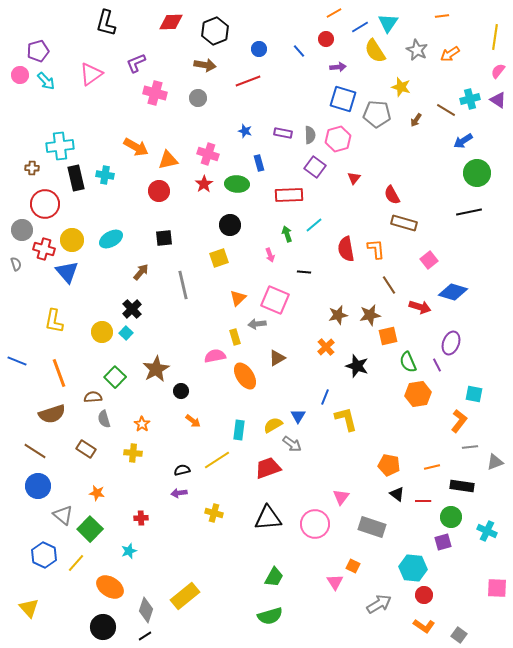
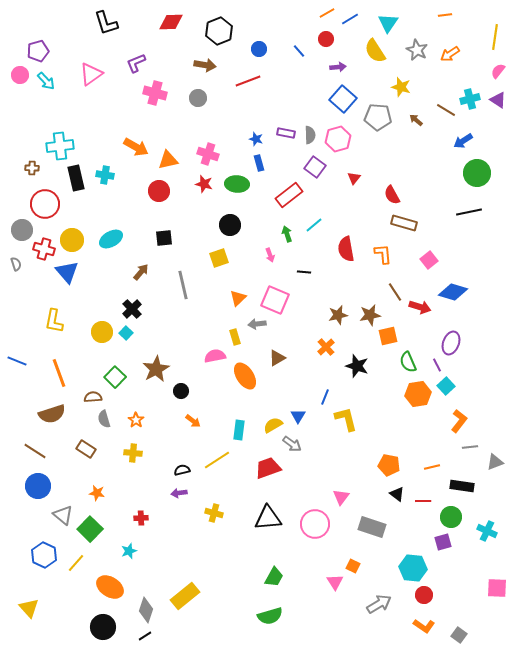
orange line at (334, 13): moved 7 px left
orange line at (442, 16): moved 3 px right, 1 px up
black L-shape at (106, 23): rotated 32 degrees counterclockwise
blue line at (360, 27): moved 10 px left, 8 px up
black hexagon at (215, 31): moved 4 px right
blue square at (343, 99): rotated 24 degrees clockwise
gray pentagon at (377, 114): moved 1 px right, 3 px down
brown arrow at (416, 120): rotated 96 degrees clockwise
blue star at (245, 131): moved 11 px right, 8 px down
purple rectangle at (283, 133): moved 3 px right
red star at (204, 184): rotated 24 degrees counterclockwise
red rectangle at (289, 195): rotated 36 degrees counterclockwise
orange L-shape at (376, 249): moved 7 px right, 5 px down
brown line at (389, 285): moved 6 px right, 7 px down
cyan square at (474, 394): moved 28 px left, 8 px up; rotated 36 degrees clockwise
orange star at (142, 424): moved 6 px left, 4 px up
